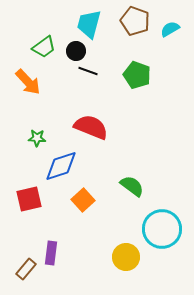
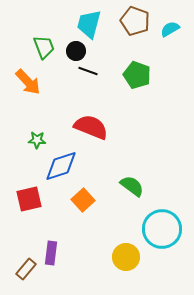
green trapezoid: rotated 75 degrees counterclockwise
green star: moved 2 px down
